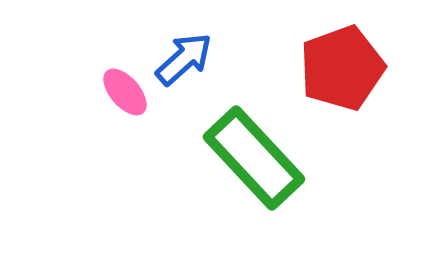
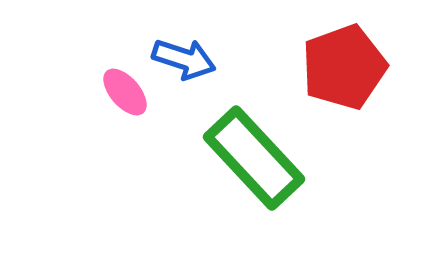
blue arrow: rotated 60 degrees clockwise
red pentagon: moved 2 px right, 1 px up
